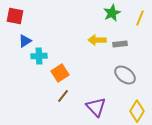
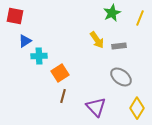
yellow arrow: rotated 126 degrees counterclockwise
gray rectangle: moved 1 px left, 2 px down
gray ellipse: moved 4 px left, 2 px down
brown line: rotated 24 degrees counterclockwise
yellow diamond: moved 3 px up
